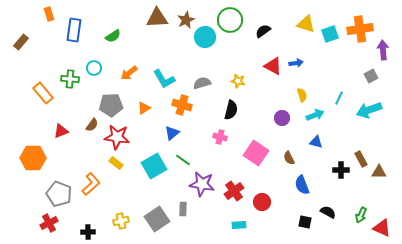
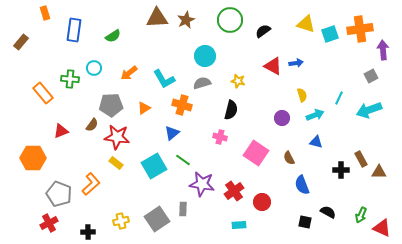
orange rectangle at (49, 14): moved 4 px left, 1 px up
cyan circle at (205, 37): moved 19 px down
